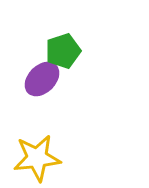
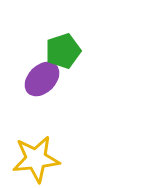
yellow star: moved 1 px left, 1 px down
